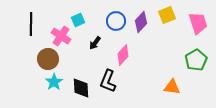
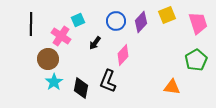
black diamond: rotated 15 degrees clockwise
